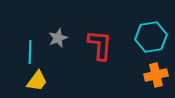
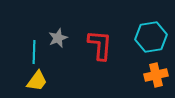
cyan line: moved 4 px right
